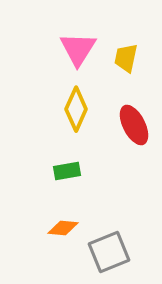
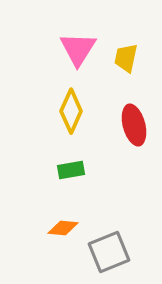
yellow diamond: moved 5 px left, 2 px down
red ellipse: rotated 12 degrees clockwise
green rectangle: moved 4 px right, 1 px up
